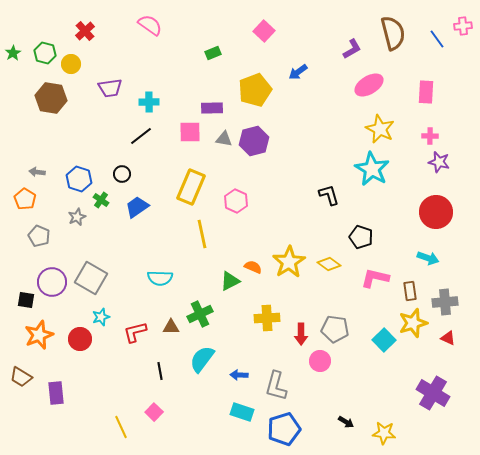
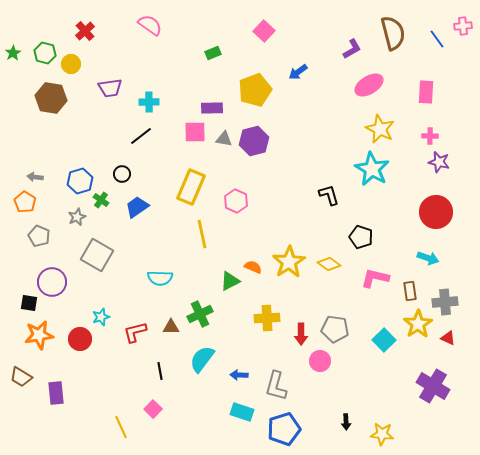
pink square at (190, 132): moved 5 px right
gray arrow at (37, 172): moved 2 px left, 5 px down
blue hexagon at (79, 179): moved 1 px right, 2 px down; rotated 25 degrees clockwise
orange pentagon at (25, 199): moved 3 px down
gray square at (91, 278): moved 6 px right, 23 px up
black square at (26, 300): moved 3 px right, 3 px down
yellow star at (413, 323): moved 5 px right, 1 px down; rotated 16 degrees counterclockwise
orange star at (39, 335): rotated 12 degrees clockwise
purple cross at (433, 393): moved 7 px up
pink square at (154, 412): moved 1 px left, 3 px up
black arrow at (346, 422): rotated 56 degrees clockwise
yellow star at (384, 433): moved 2 px left, 1 px down
